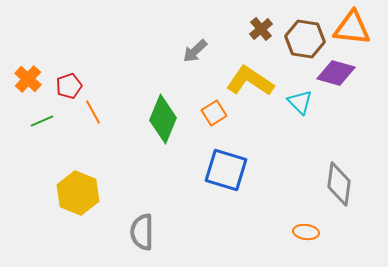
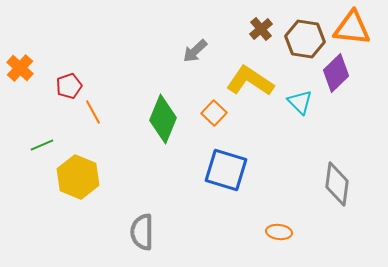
purple diamond: rotated 60 degrees counterclockwise
orange cross: moved 8 px left, 11 px up
orange square: rotated 15 degrees counterclockwise
green line: moved 24 px down
gray diamond: moved 2 px left
yellow hexagon: moved 16 px up
orange ellipse: moved 27 px left
